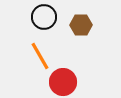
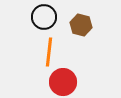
brown hexagon: rotated 15 degrees clockwise
orange line: moved 9 px right, 4 px up; rotated 36 degrees clockwise
